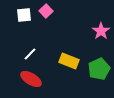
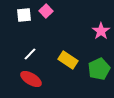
yellow rectangle: moved 1 px left, 1 px up; rotated 12 degrees clockwise
